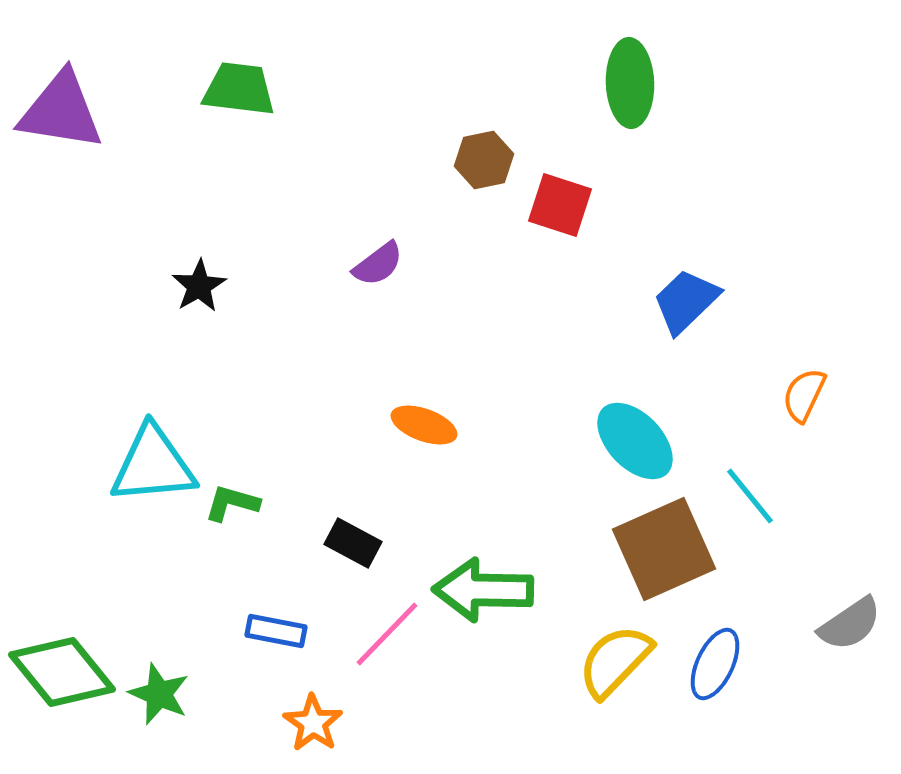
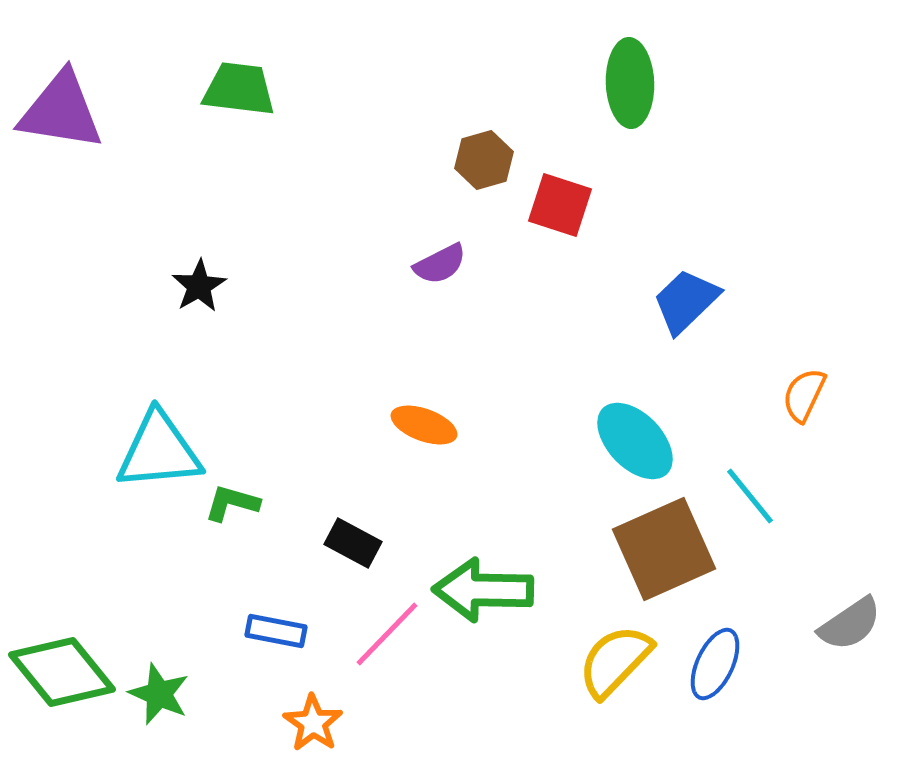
brown hexagon: rotated 4 degrees counterclockwise
purple semicircle: moved 62 px right; rotated 10 degrees clockwise
cyan triangle: moved 6 px right, 14 px up
